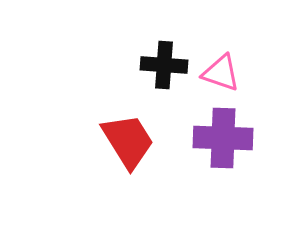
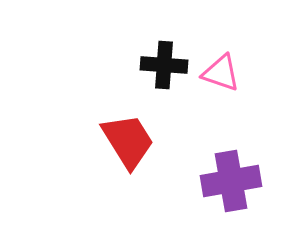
purple cross: moved 8 px right, 43 px down; rotated 12 degrees counterclockwise
